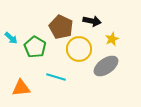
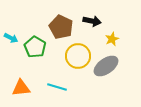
cyan arrow: rotated 16 degrees counterclockwise
yellow circle: moved 1 px left, 7 px down
cyan line: moved 1 px right, 10 px down
